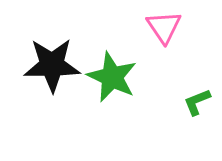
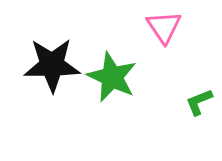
green L-shape: moved 2 px right
